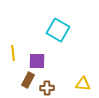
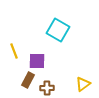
yellow line: moved 1 px right, 2 px up; rotated 14 degrees counterclockwise
yellow triangle: rotated 42 degrees counterclockwise
